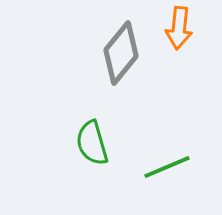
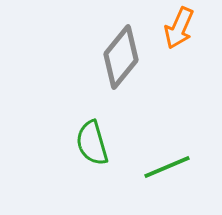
orange arrow: rotated 18 degrees clockwise
gray diamond: moved 4 px down
